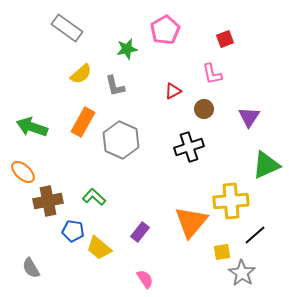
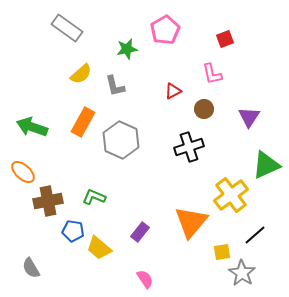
green L-shape: rotated 20 degrees counterclockwise
yellow cross: moved 6 px up; rotated 32 degrees counterclockwise
